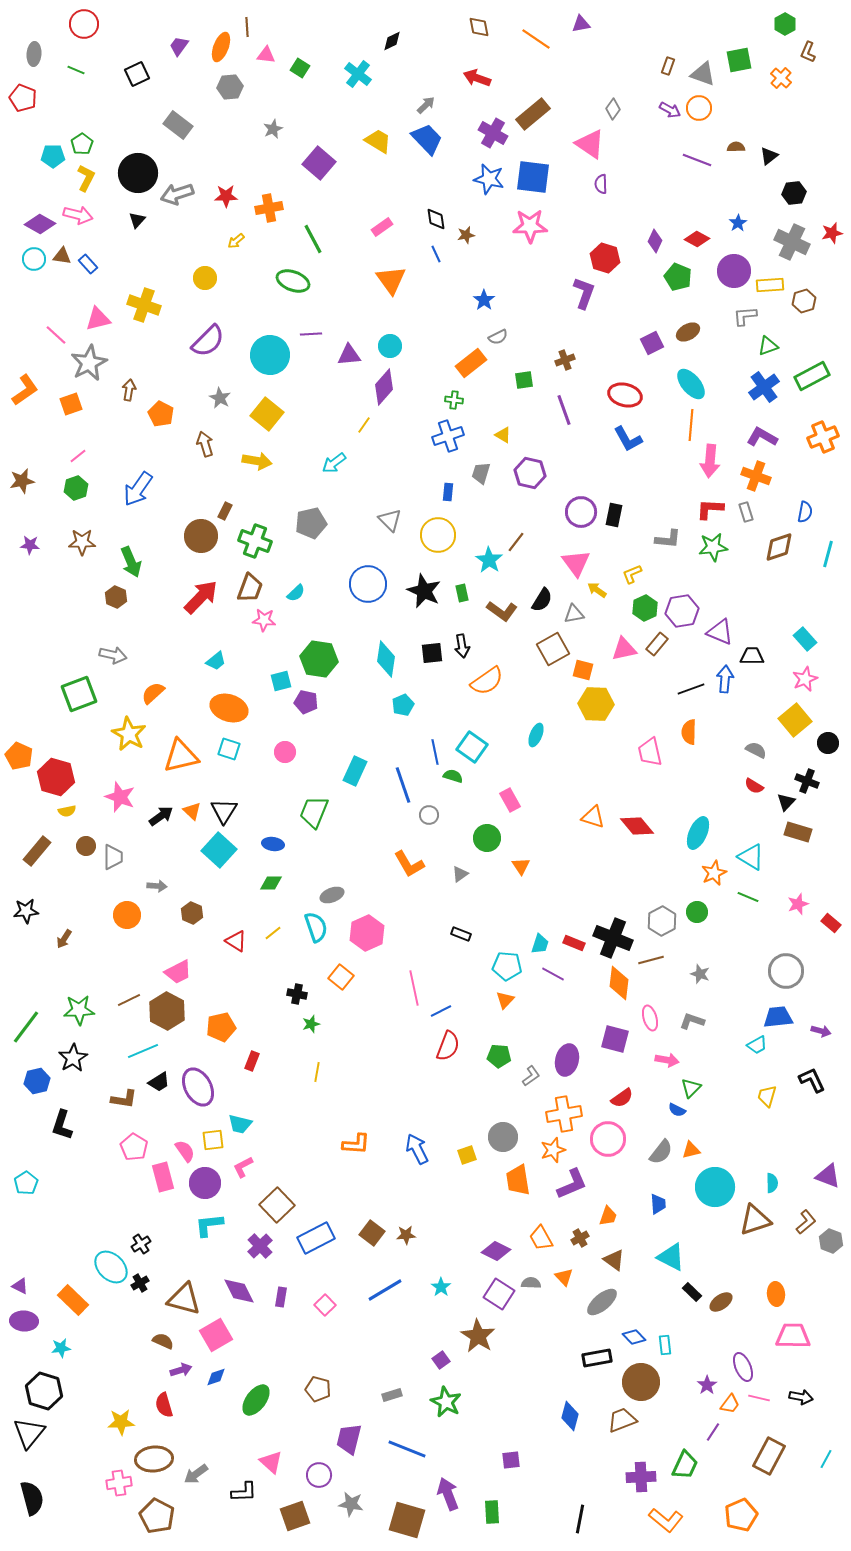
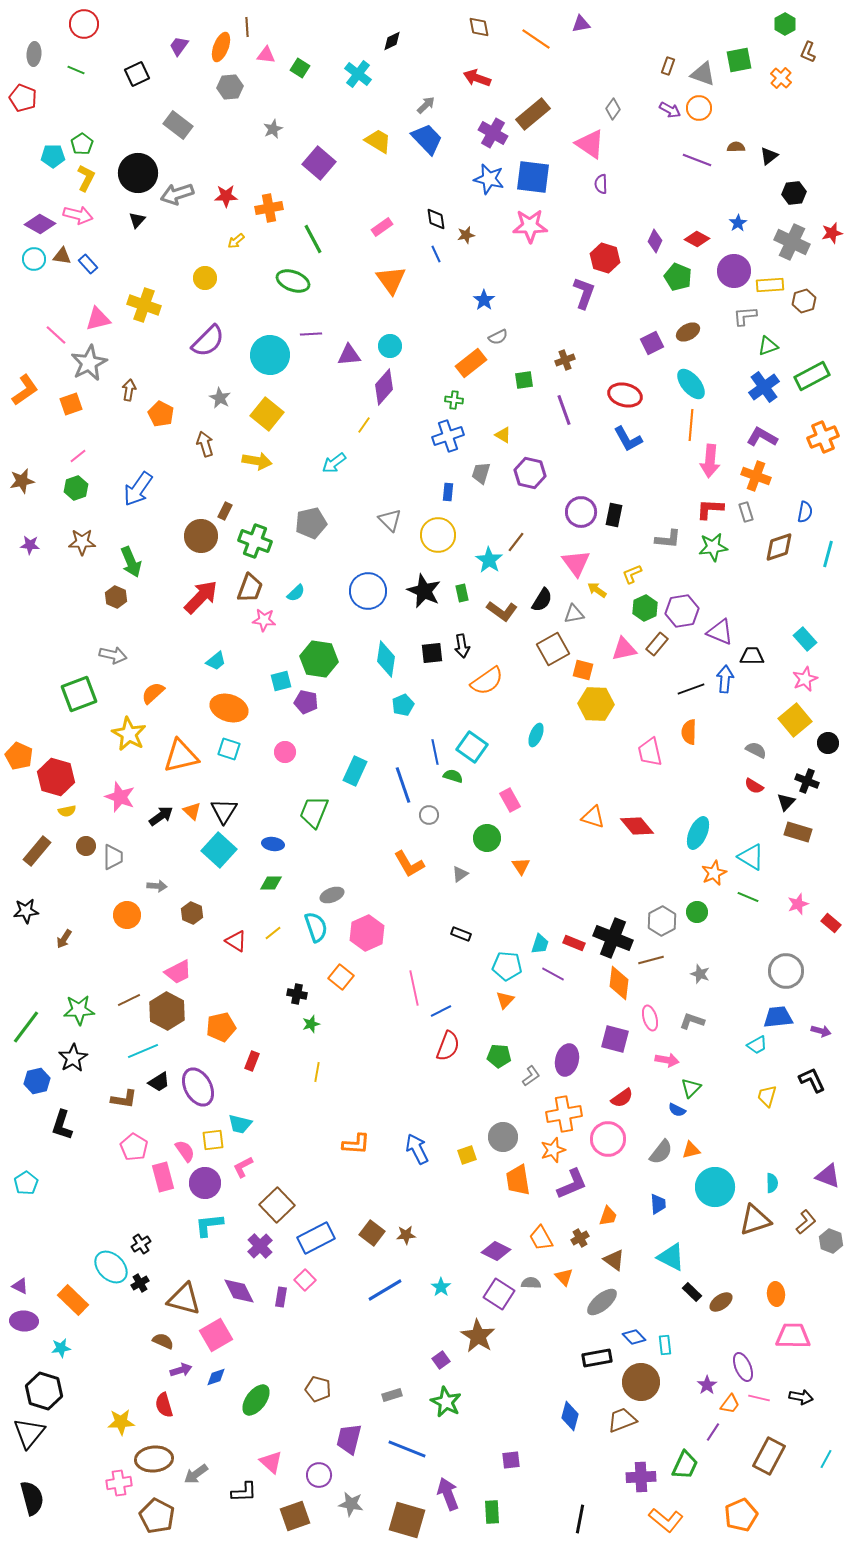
blue circle at (368, 584): moved 7 px down
pink square at (325, 1305): moved 20 px left, 25 px up
